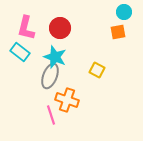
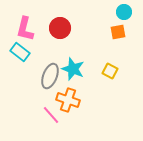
pink L-shape: moved 1 px left, 1 px down
cyan star: moved 18 px right, 12 px down
yellow square: moved 13 px right, 1 px down
orange cross: moved 1 px right
pink line: rotated 24 degrees counterclockwise
